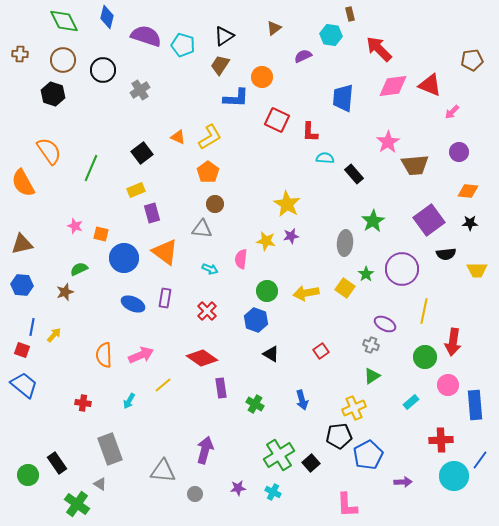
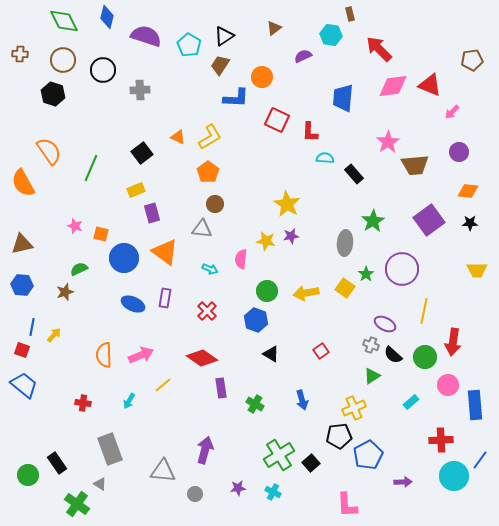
cyan pentagon at (183, 45): moved 6 px right; rotated 15 degrees clockwise
gray cross at (140, 90): rotated 30 degrees clockwise
black semicircle at (446, 254): moved 53 px left, 101 px down; rotated 48 degrees clockwise
